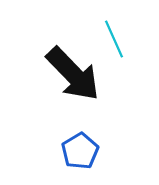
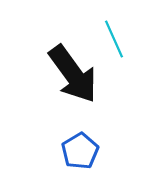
black arrow: rotated 8 degrees clockwise
